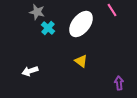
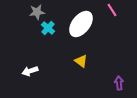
gray star: rotated 21 degrees counterclockwise
